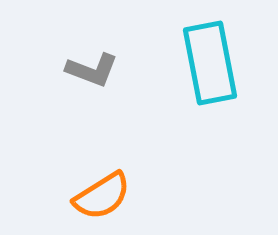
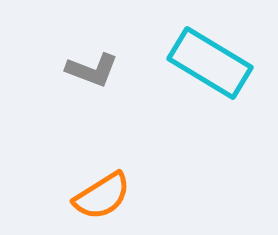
cyan rectangle: rotated 48 degrees counterclockwise
